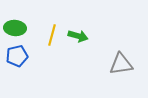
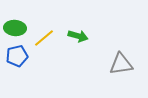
yellow line: moved 8 px left, 3 px down; rotated 35 degrees clockwise
